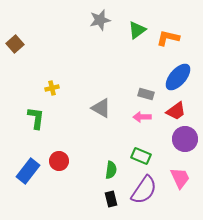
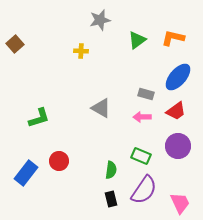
green triangle: moved 10 px down
orange L-shape: moved 5 px right
yellow cross: moved 29 px right, 37 px up; rotated 16 degrees clockwise
green L-shape: moved 3 px right; rotated 65 degrees clockwise
purple circle: moved 7 px left, 7 px down
blue rectangle: moved 2 px left, 2 px down
pink trapezoid: moved 25 px down
